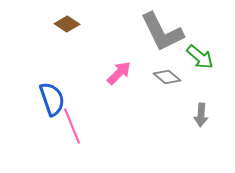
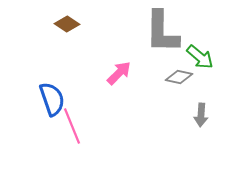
gray L-shape: rotated 27 degrees clockwise
gray diamond: moved 12 px right; rotated 28 degrees counterclockwise
